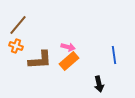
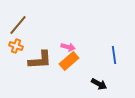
black arrow: rotated 49 degrees counterclockwise
